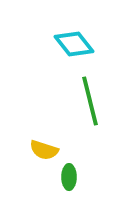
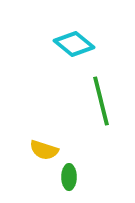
cyan diamond: rotated 12 degrees counterclockwise
green line: moved 11 px right
